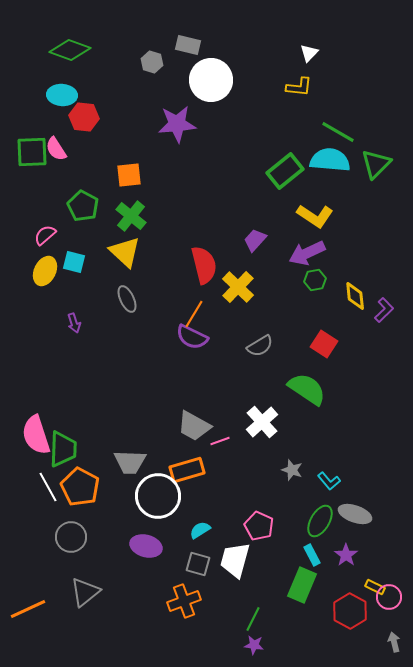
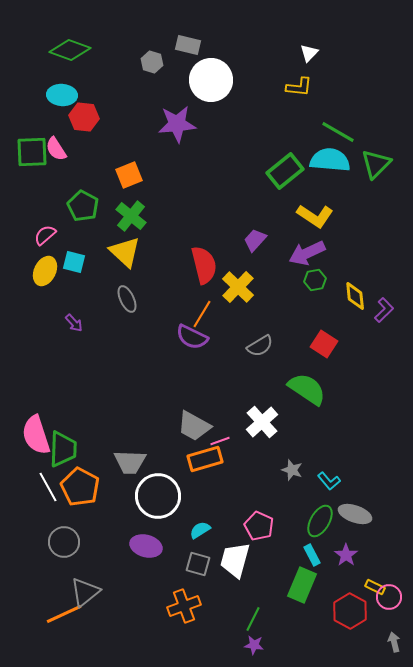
orange square at (129, 175): rotated 16 degrees counterclockwise
orange line at (194, 314): moved 8 px right
purple arrow at (74, 323): rotated 24 degrees counterclockwise
orange rectangle at (187, 470): moved 18 px right, 11 px up
gray circle at (71, 537): moved 7 px left, 5 px down
orange cross at (184, 601): moved 5 px down
orange line at (28, 609): moved 36 px right, 5 px down
